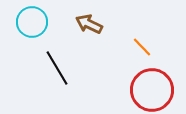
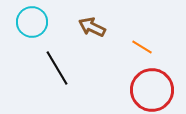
brown arrow: moved 3 px right, 3 px down
orange line: rotated 15 degrees counterclockwise
